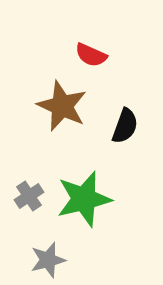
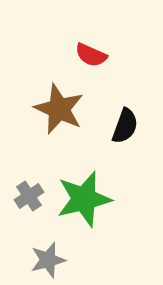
brown star: moved 3 px left, 3 px down
